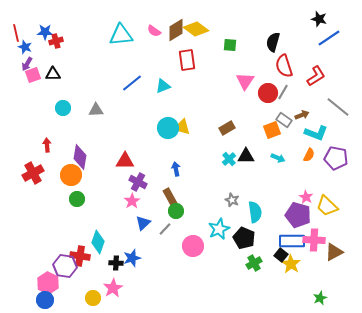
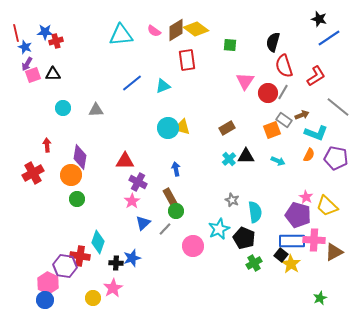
cyan arrow at (278, 158): moved 3 px down
